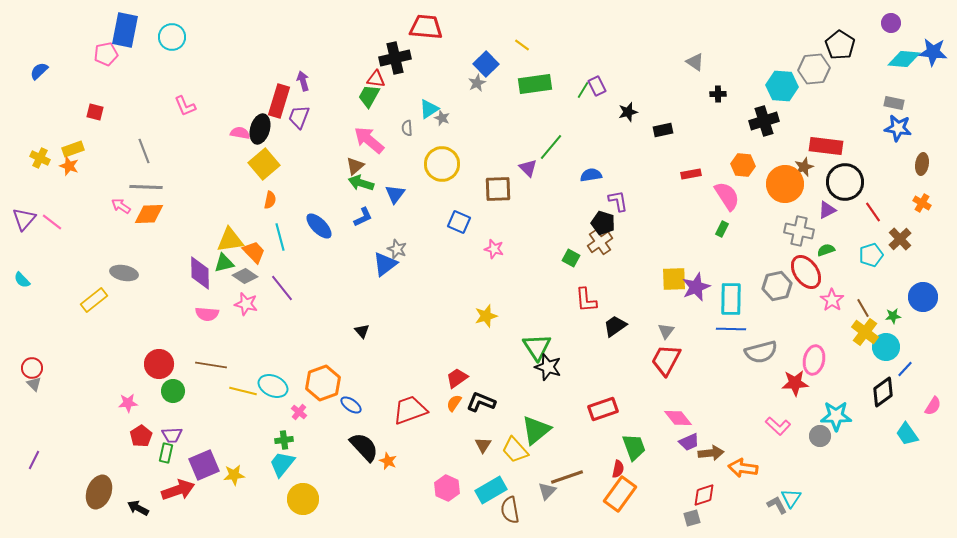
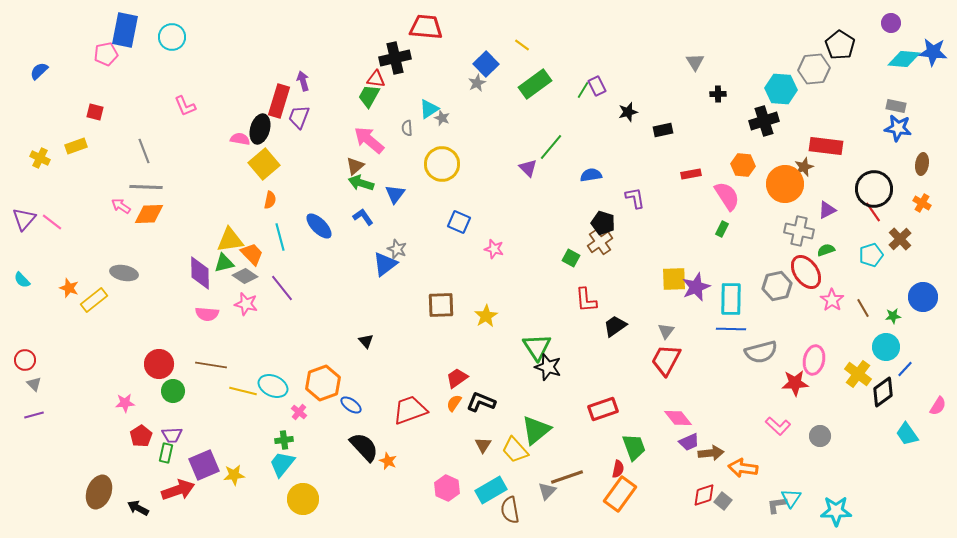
gray triangle at (695, 62): rotated 24 degrees clockwise
green rectangle at (535, 84): rotated 28 degrees counterclockwise
cyan hexagon at (782, 86): moved 1 px left, 3 px down
gray rectangle at (894, 103): moved 2 px right, 3 px down
pink semicircle at (240, 133): moved 6 px down
yellow rectangle at (73, 149): moved 3 px right, 3 px up
orange star at (69, 166): moved 122 px down
black circle at (845, 182): moved 29 px right, 7 px down
brown square at (498, 189): moved 57 px left, 116 px down
purple L-shape at (618, 201): moved 17 px right, 3 px up
blue L-shape at (363, 217): rotated 100 degrees counterclockwise
orange trapezoid at (254, 252): moved 2 px left, 2 px down
yellow star at (486, 316): rotated 15 degrees counterclockwise
black triangle at (362, 331): moved 4 px right, 10 px down
yellow cross at (865, 332): moved 7 px left, 42 px down
red circle at (32, 368): moved 7 px left, 8 px up
pink star at (128, 403): moved 3 px left
pink semicircle at (933, 406): moved 5 px right
cyan star at (836, 416): moved 95 px down
purple line at (34, 460): moved 45 px up; rotated 48 degrees clockwise
gray L-shape at (777, 505): rotated 70 degrees counterclockwise
gray square at (692, 518): moved 31 px right, 17 px up; rotated 36 degrees counterclockwise
